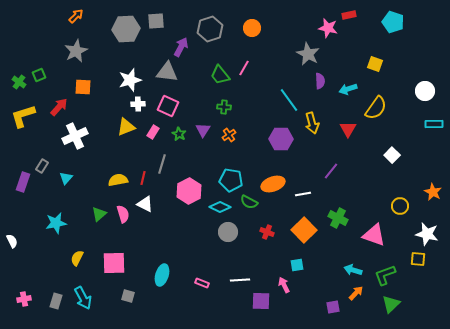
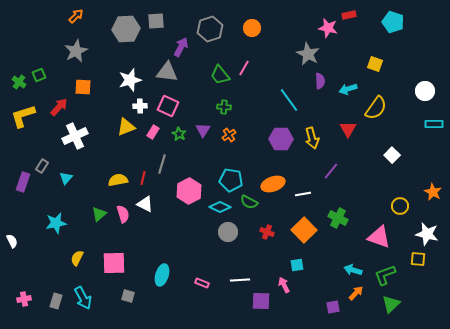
white cross at (138, 104): moved 2 px right, 2 px down
yellow arrow at (312, 123): moved 15 px down
pink triangle at (374, 235): moved 5 px right, 2 px down
